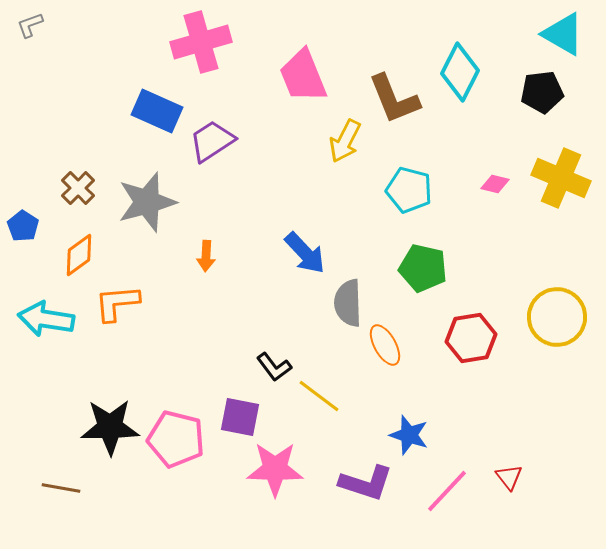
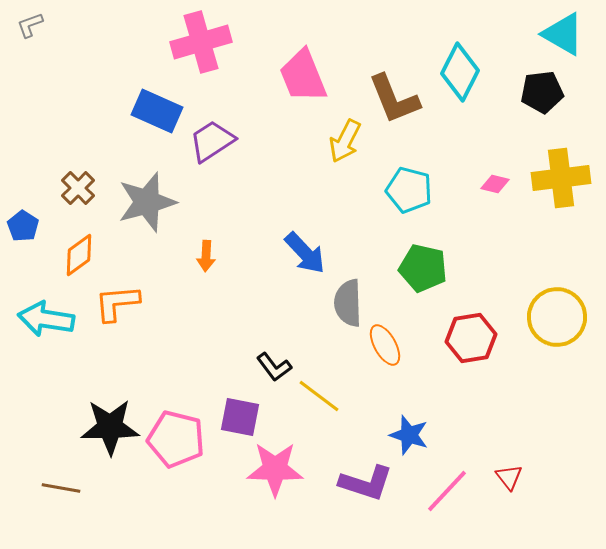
yellow cross: rotated 30 degrees counterclockwise
